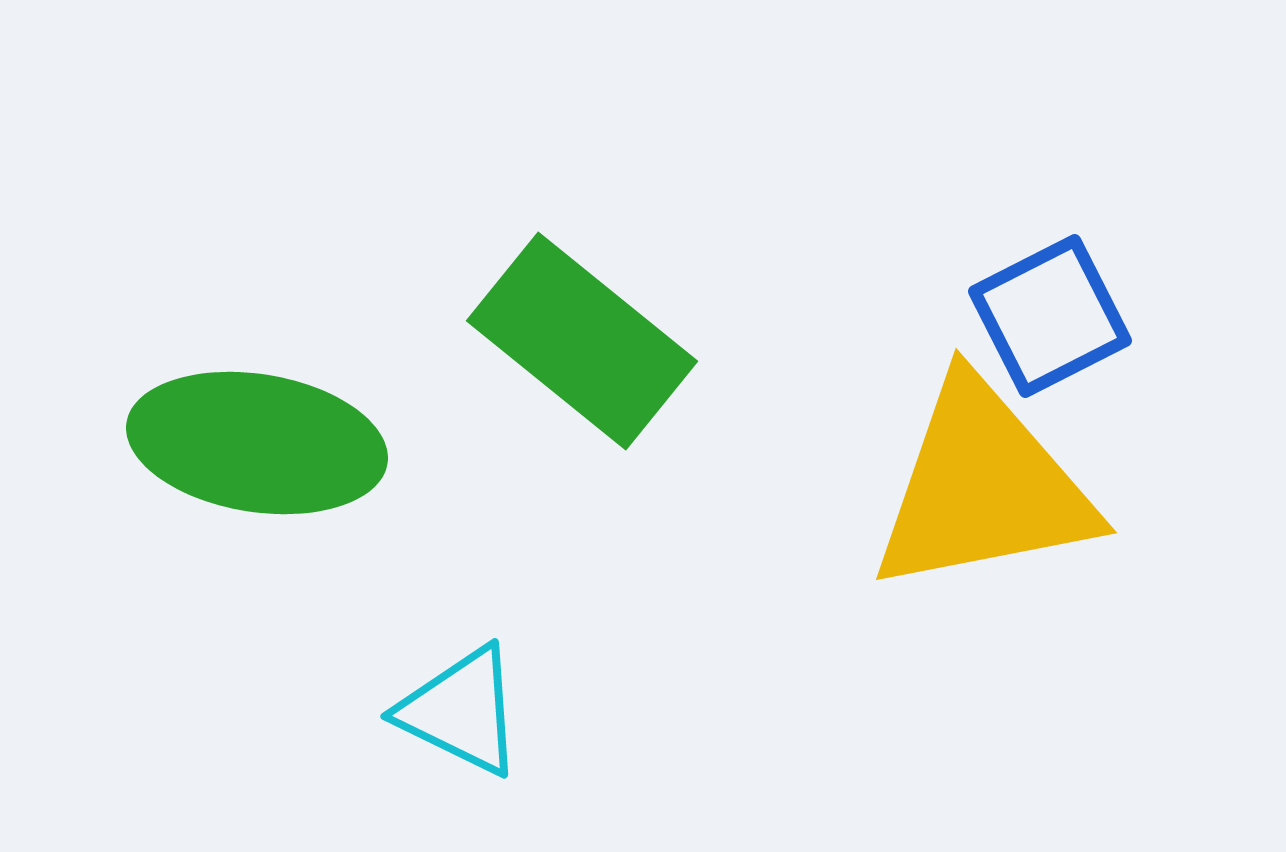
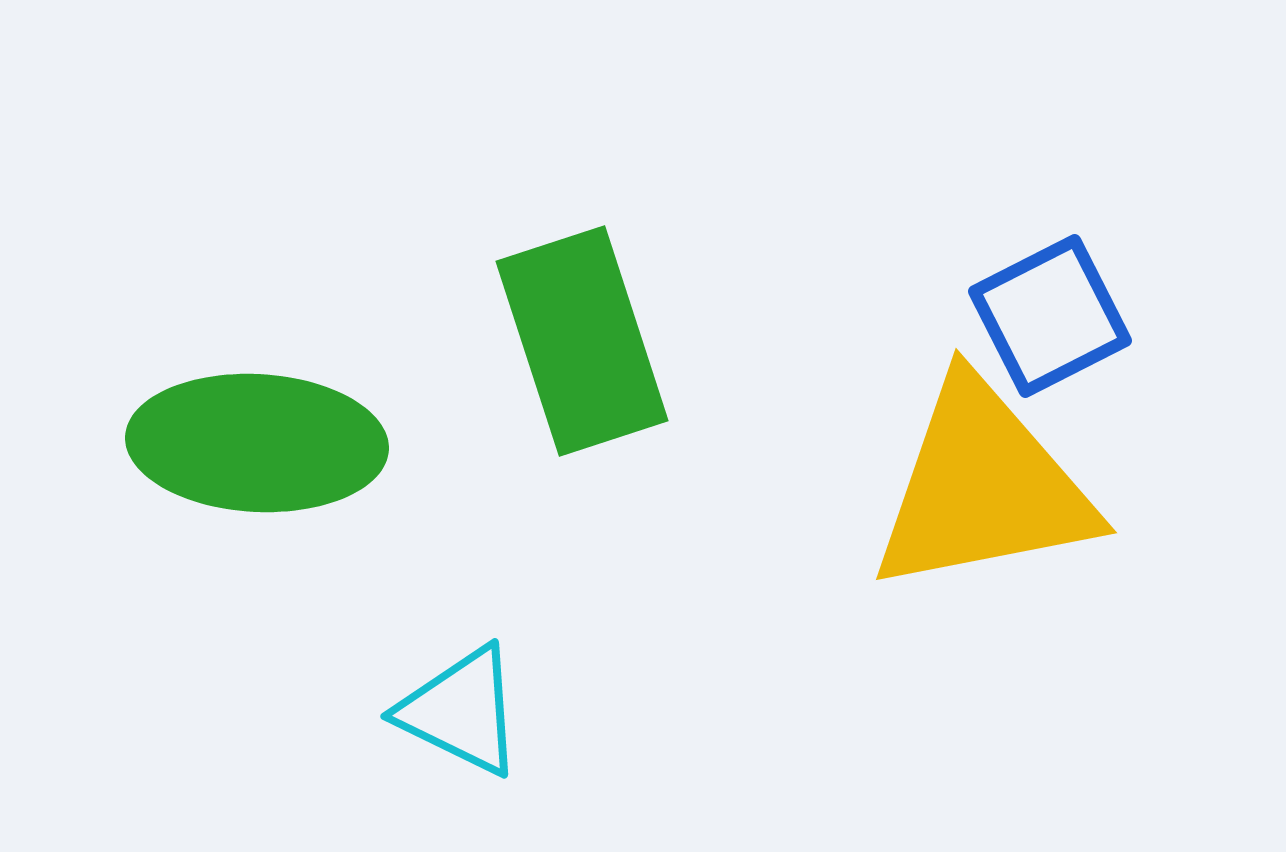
green rectangle: rotated 33 degrees clockwise
green ellipse: rotated 6 degrees counterclockwise
